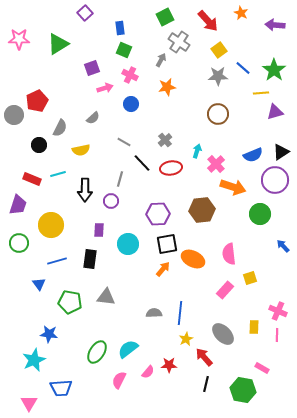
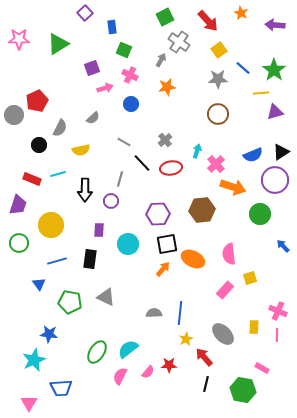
blue rectangle at (120, 28): moved 8 px left, 1 px up
gray star at (218, 76): moved 3 px down
gray triangle at (106, 297): rotated 18 degrees clockwise
pink semicircle at (119, 380): moved 1 px right, 4 px up
